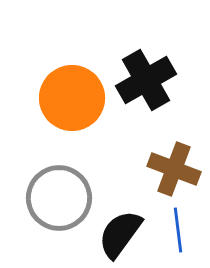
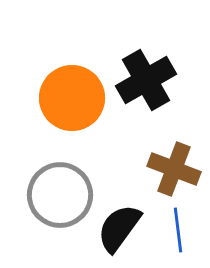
gray circle: moved 1 px right, 3 px up
black semicircle: moved 1 px left, 6 px up
